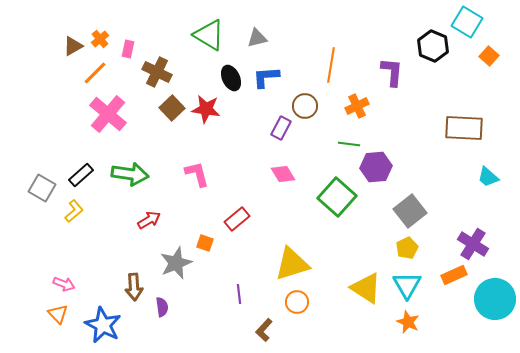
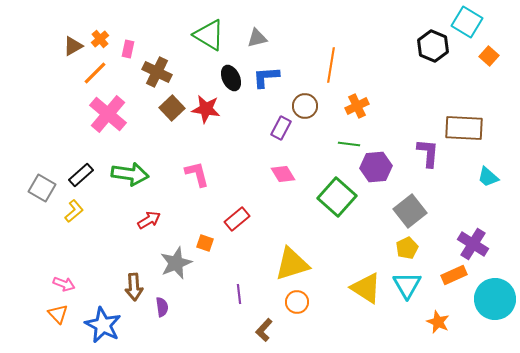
purple L-shape at (392, 72): moved 36 px right, 81 px down
orange star at (408, 322): moved 30 px right
